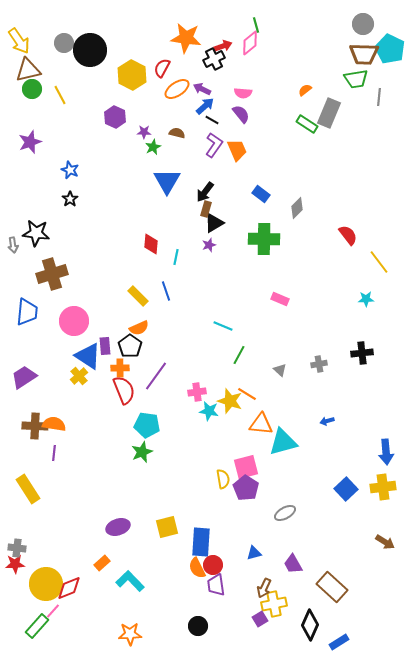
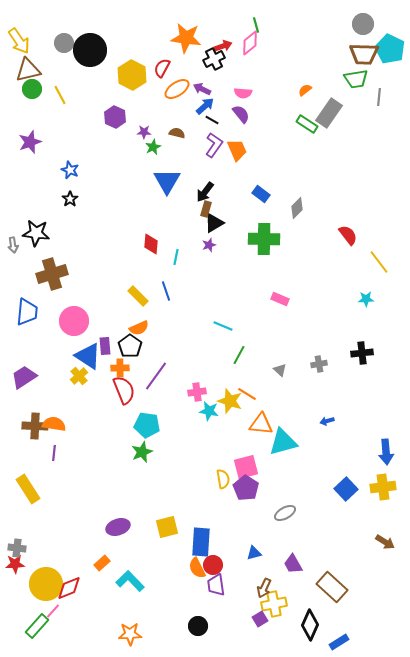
gray rectangle at (329, 113): rotated 12 degrees clockwise
